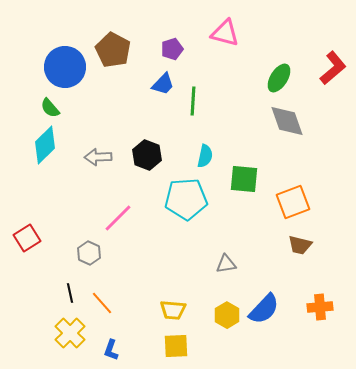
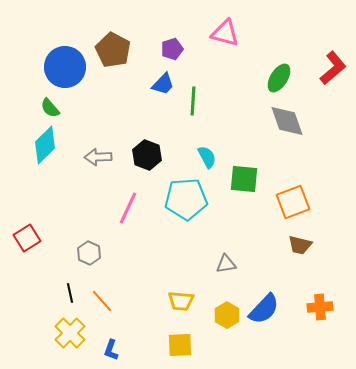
cyan semicircle: moved 2 px right, 1 px down; rotated 40 degrees counterclockwise
pink line: moved 10 px right, 10 px up; rotated 20 degrees counterclockwise
orange line: moved 2 px up
yellow trapezoid: moved 8 px right, 9 px up
yellow square: moved 4 px right, 1 px up
